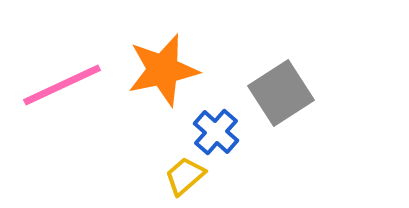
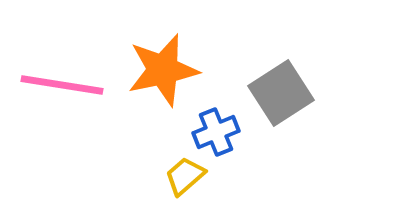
pink line: rotated 34 degrees clockwise
blue cross: rotated 27 degrees clockwise
